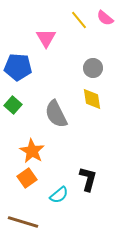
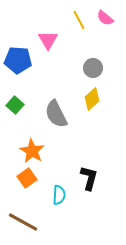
yellow line: rotated 12 degrees clockwise
pink triangle: moved 2 px right, 2 px down
blue pentagon: moved 7 px up
yellow diamond: rotated 55 degrees clockwise
green square: moved 2 px right
black L-shape: moved 1 px right, 1 px up
cyan semicircle: rotated 48 degrees counterclockwise
brown line: rotated 12 degrees clockwise
